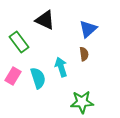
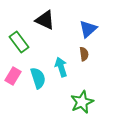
green star: rotated 20 degrees counterclockwise
